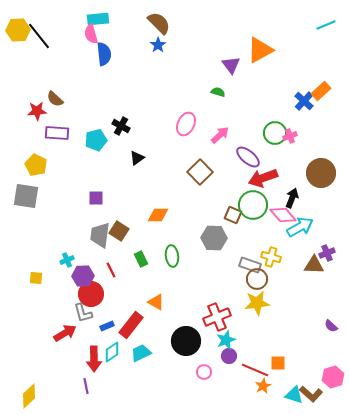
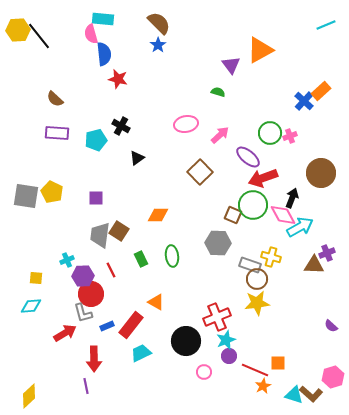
cyan rectangle at (98, 19): moved 5 px right; rotated 10 degrees clockwise
red star at (37, 111): moved 81 px right, 32 px up; rotated 18 degrees clockwise
pink ellipse at (186, 124): rotated 55 degrees clockwise
green circle at (275, 133): moved 5 px left
yellow pentagon at (36, 165): moved 16 px right, 27 px down
pink diamond at (283, 215): rotated 12 degrees clockwise
gray hexagon at (214, 238): moved 4 px right, 5 px down
cyan diamond at (112, 352): moved 81 px left, 46 px up; rotated 30 degrees clockwise
